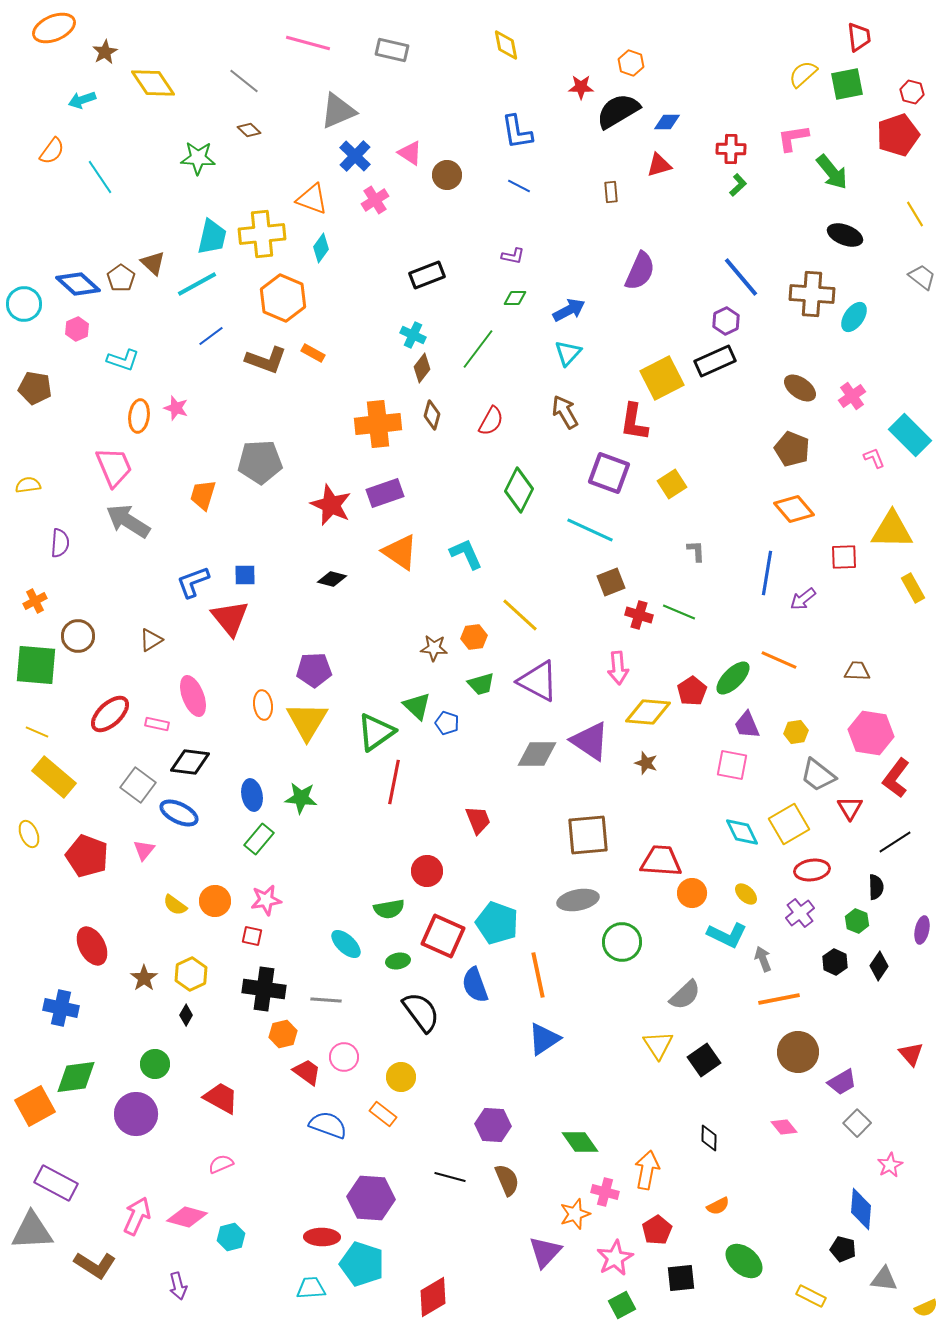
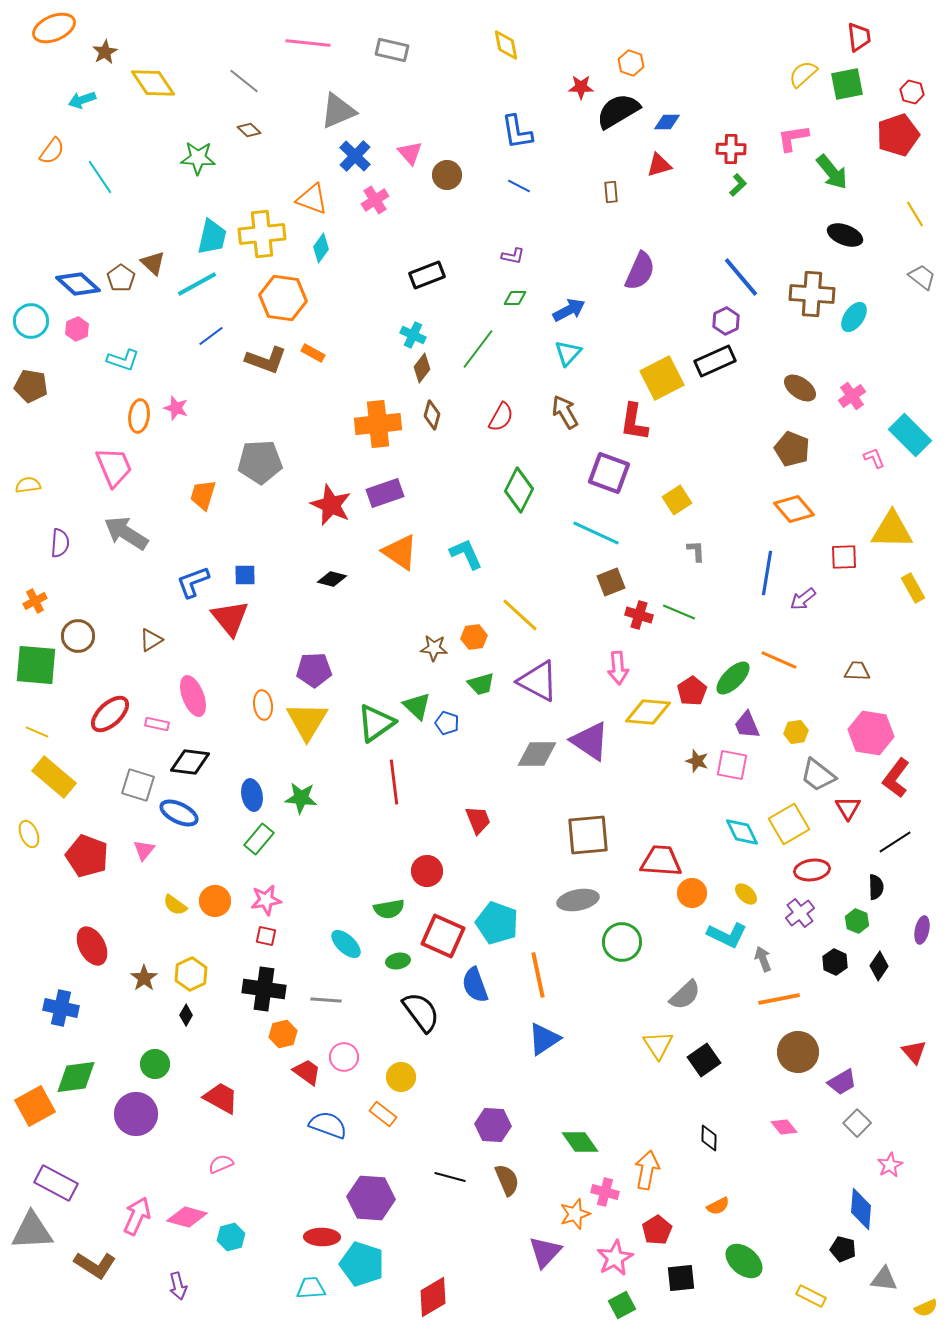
pink line at (308, 43): rotated 9 degrees counterclockwise
pink triangle at (410, 153): rotated 16 degrees clockwise
orange hexagon at (283, 298): rotated 15 degrees counterclockwise
cyan circle at (24, 304): moved 7 px right, 17 px down
brown pentagon at (35, 388): moved 4 px left, 2 px up
red semicircle at (491, 421): moved 10 px right, 4 px up
yellow square at (672, 484): moved 5 px right, 16 px down
gray arrow at (128, 521): moved 2 px left, 12 px down
cyan line at (590, 530): moved 6 px right, 3 px down
green triangle at (376, 732): moved 9 px up
brown star at (646, 763): moved 51 px right, 2 px up
red line at (394, 782): rotated 18 degrees counterclockwise
gray square at (138, 785): rotated 20 degrees counterclockwise
red triangle at (850, 808): moved 2 px left
red square at (252, 936): moved 14 px right
red triangle at (911, 1054): moved 3 px right, 2 px up
